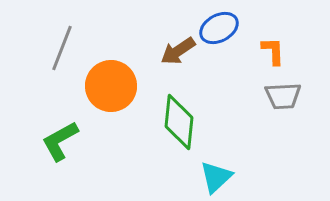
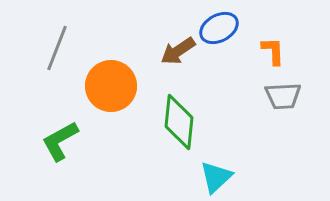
gray line: moved 5 px left
